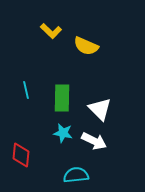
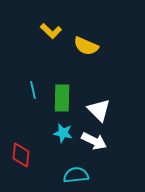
cyan line: moved 7 px right
white triangle: moved 1 px left, 1 px down
